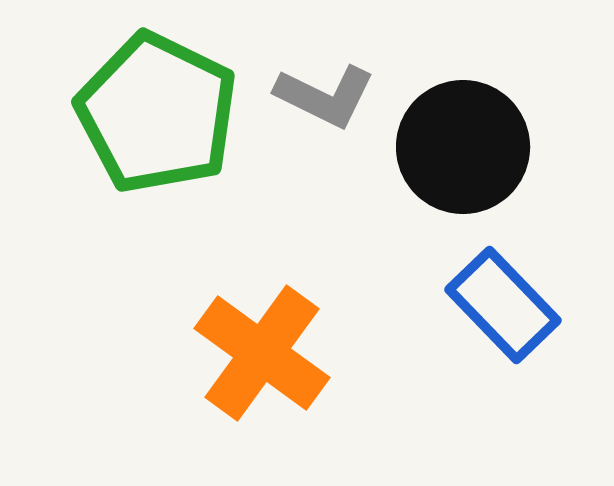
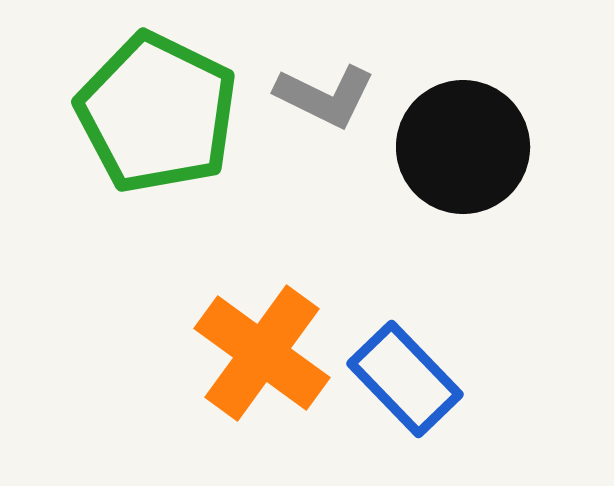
blue rectangle: moved 98 px left, 74 px down
